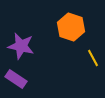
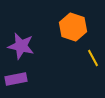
orange hexagon: moved 2 px right
purple rectangle: rotated 45 degrees counterclockwise
